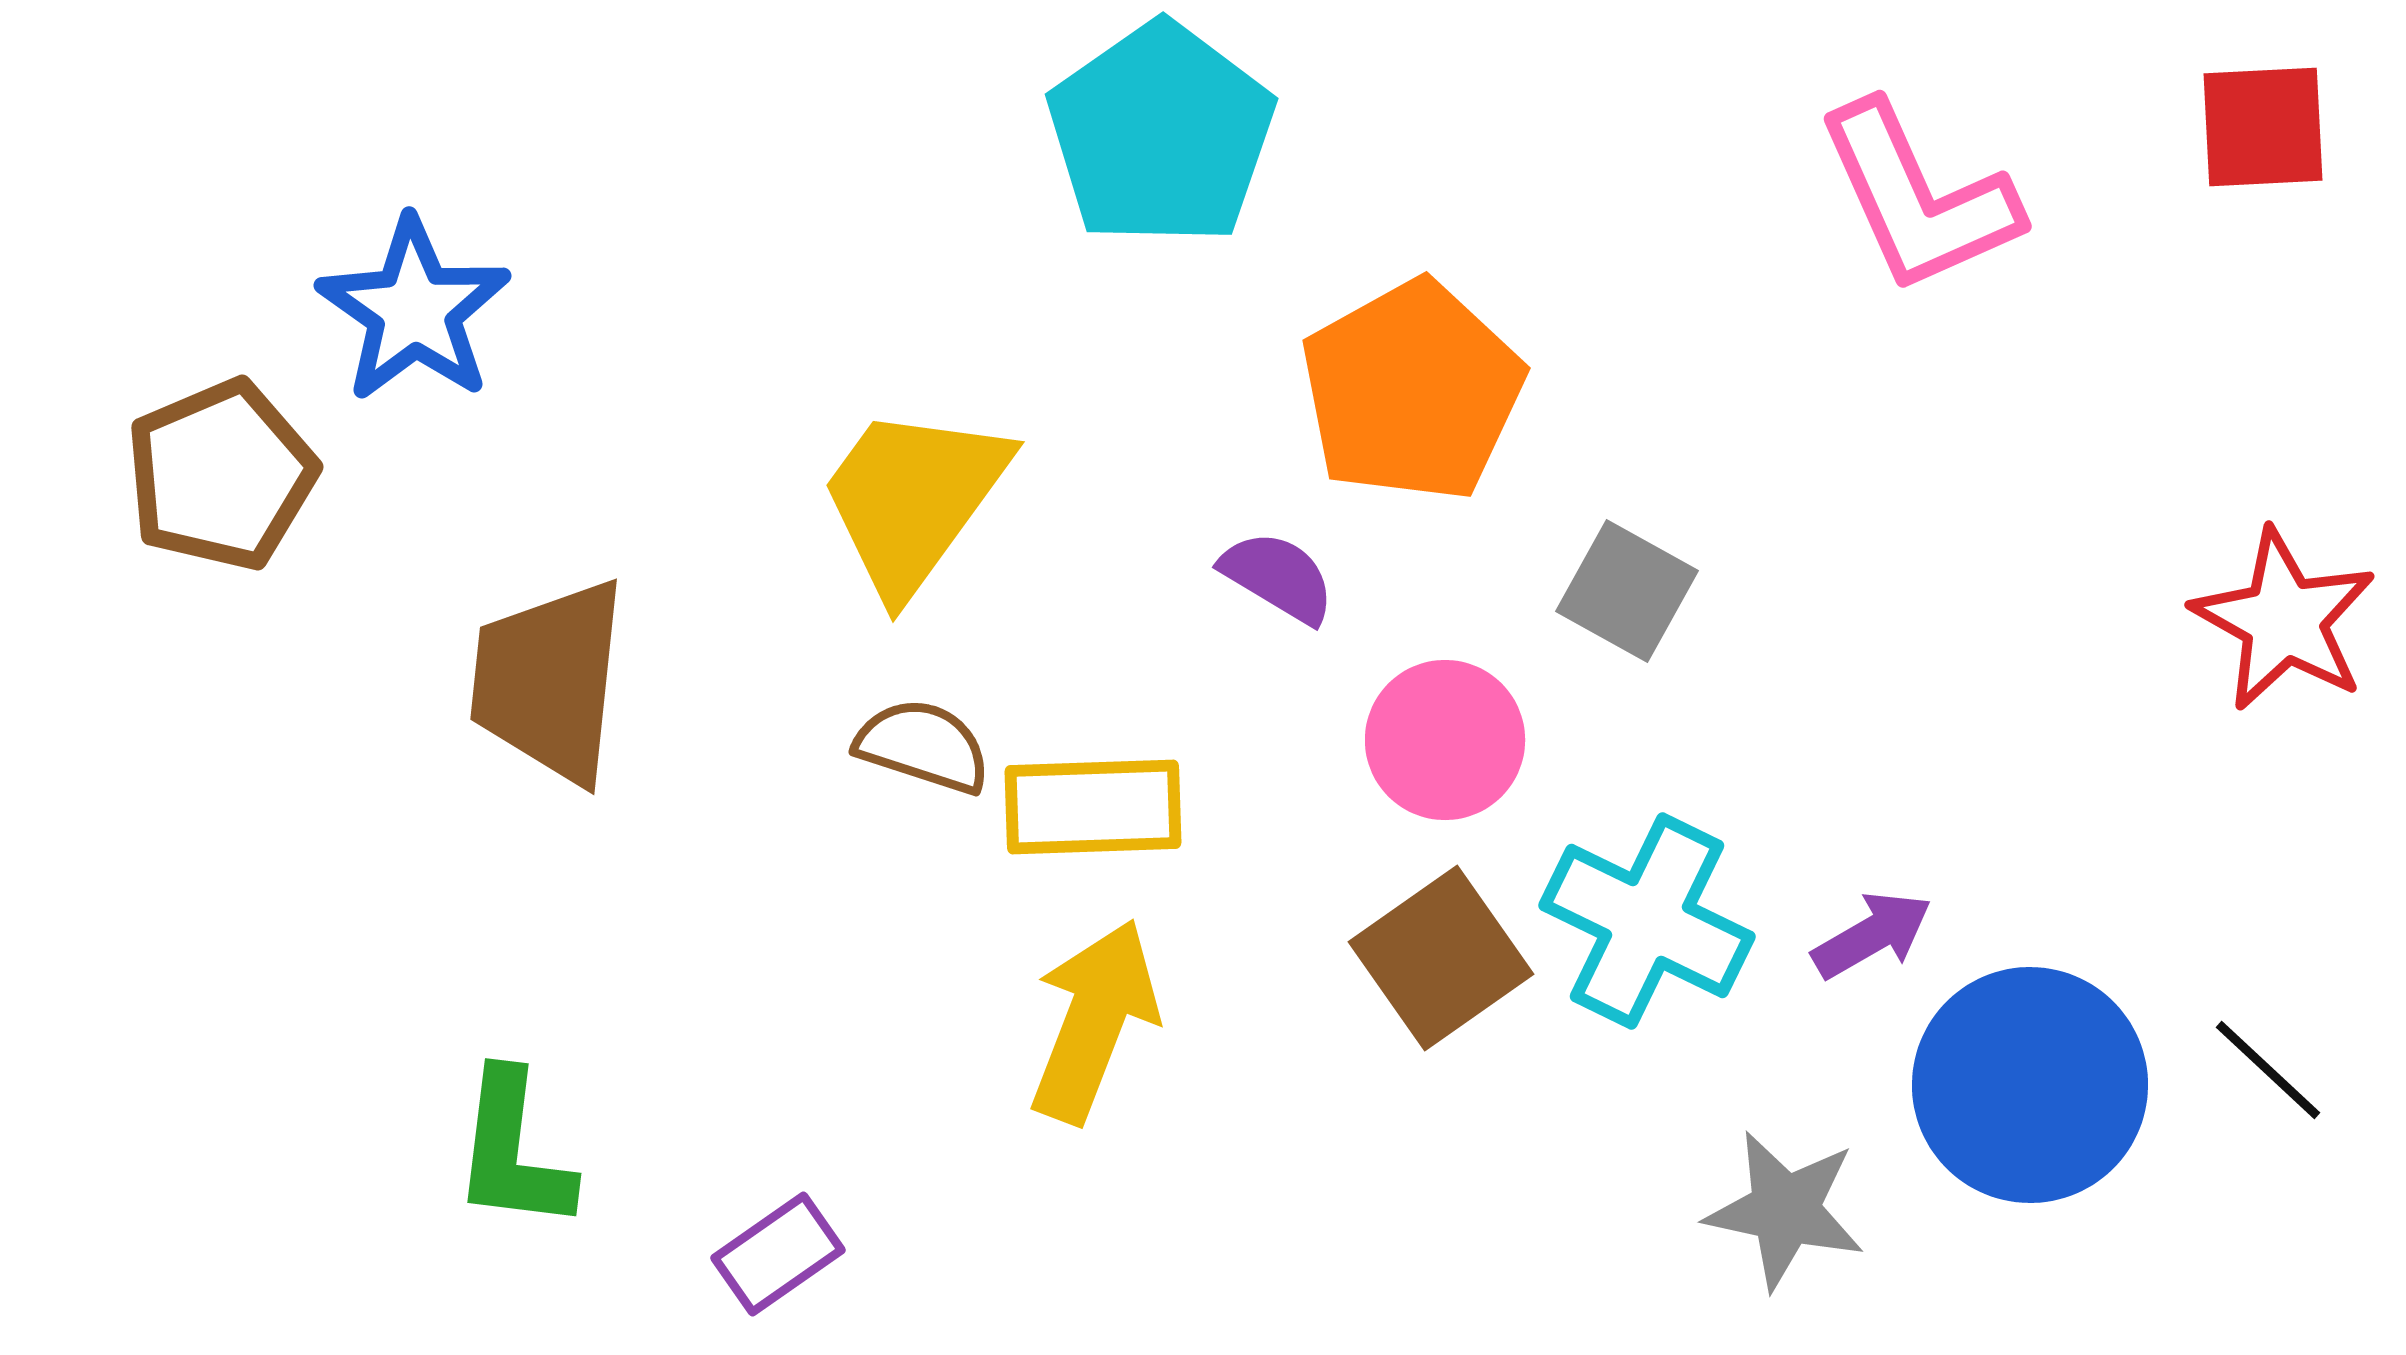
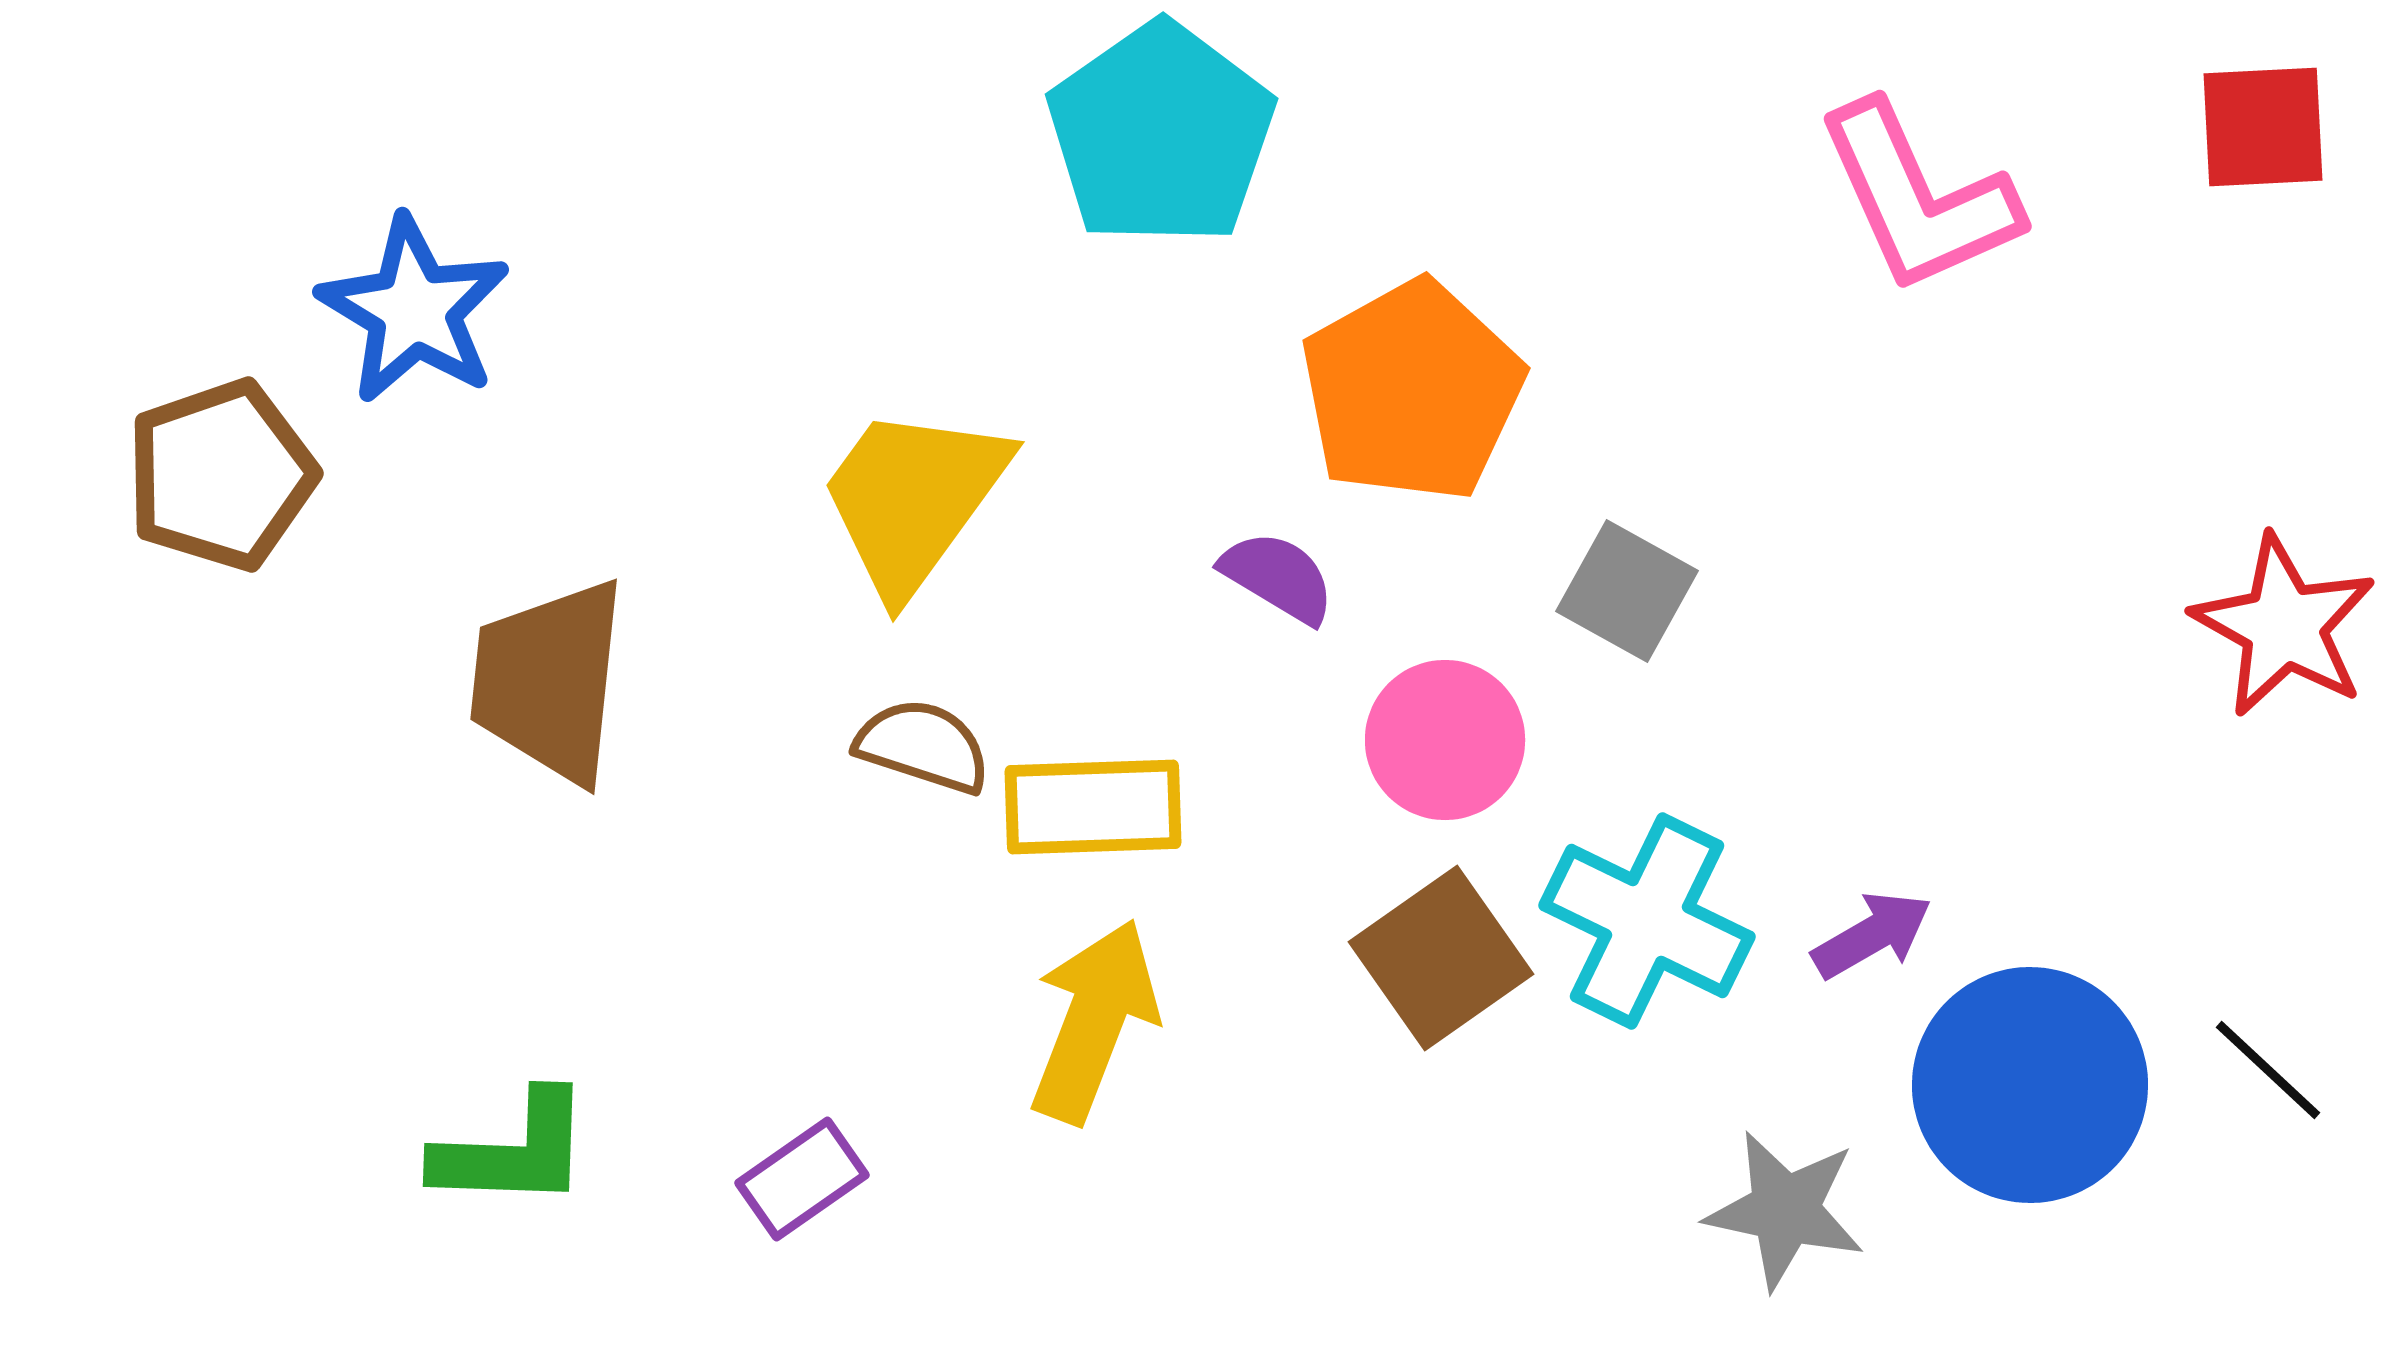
blue star: rotated 4 degrees counterclockwise
brown pentagon: rotated 4 degrees clockwise
red star: moved 6 px down
green L-shape: rotated 95 degrees counterclockwise
purple rectangle: moved 24 px right, 75 px up
